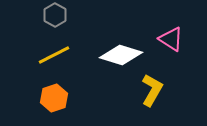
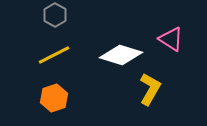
yellow L-shape: moved 2 px left, 1 px up
